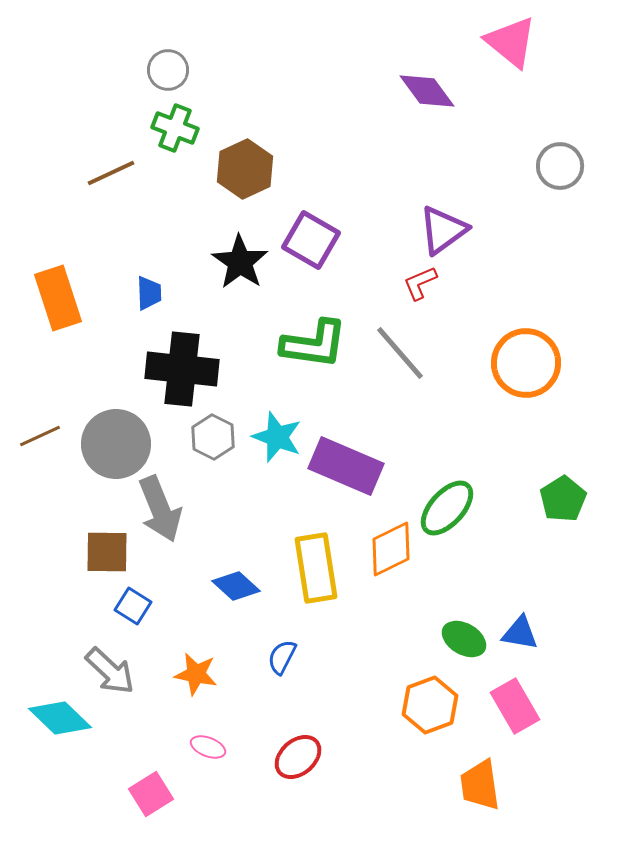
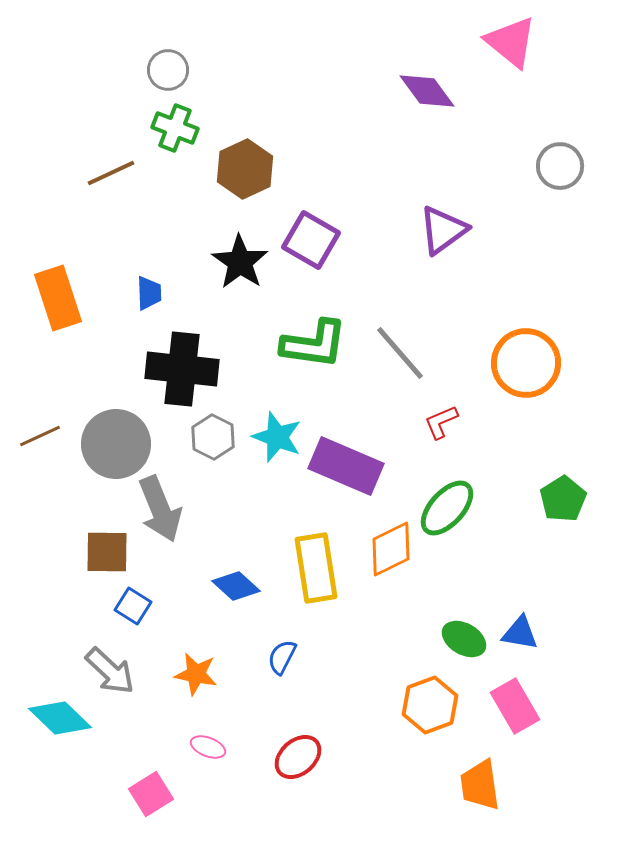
red L-shape at (420, 283): moved 21 px right, 139 px down
